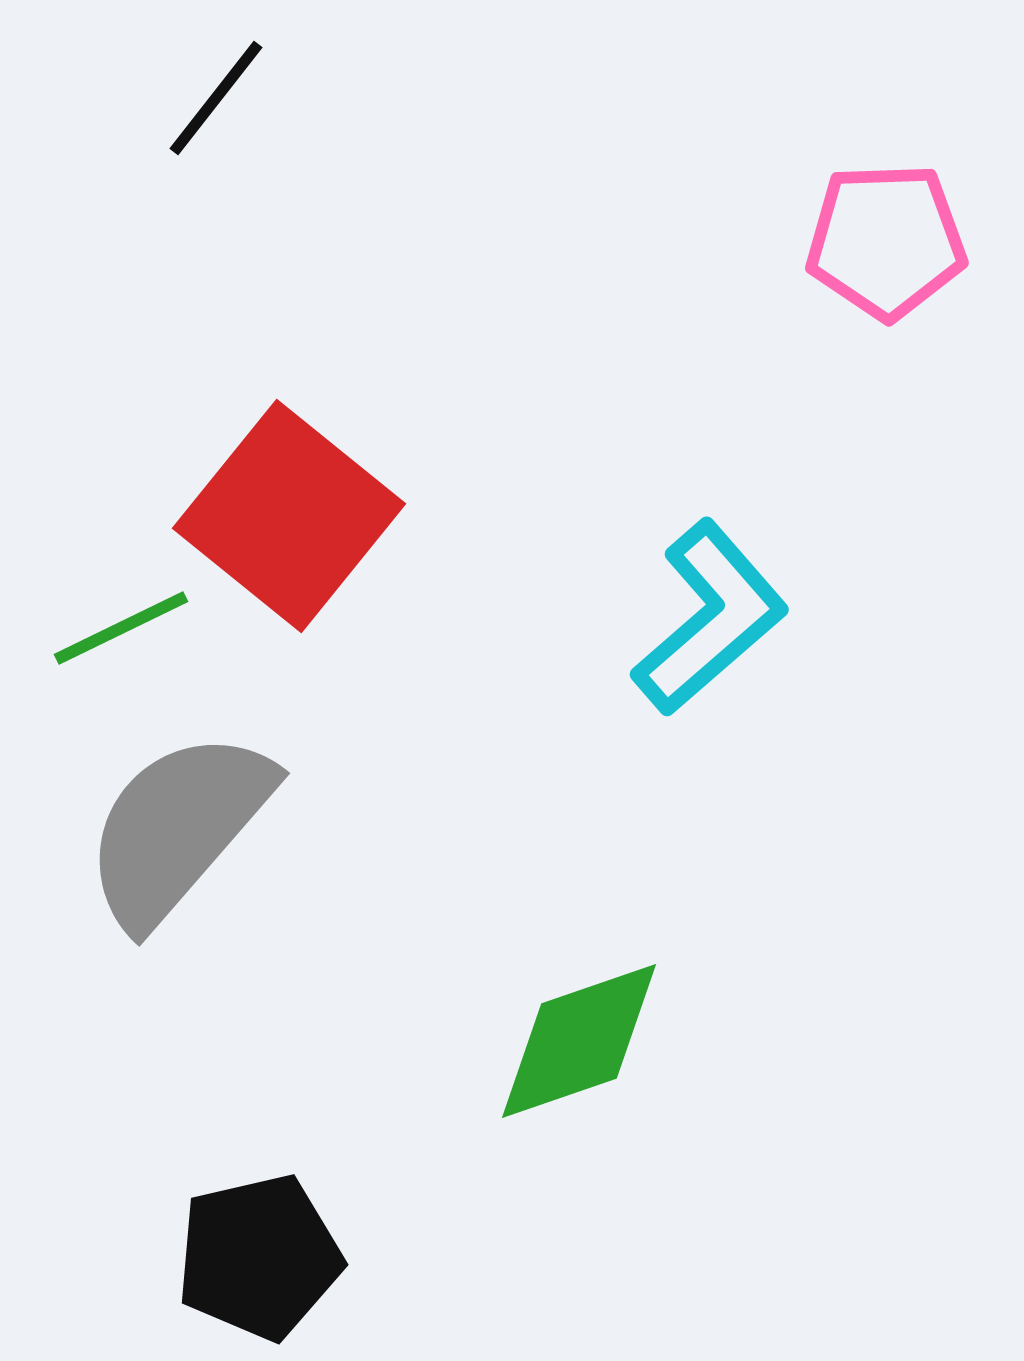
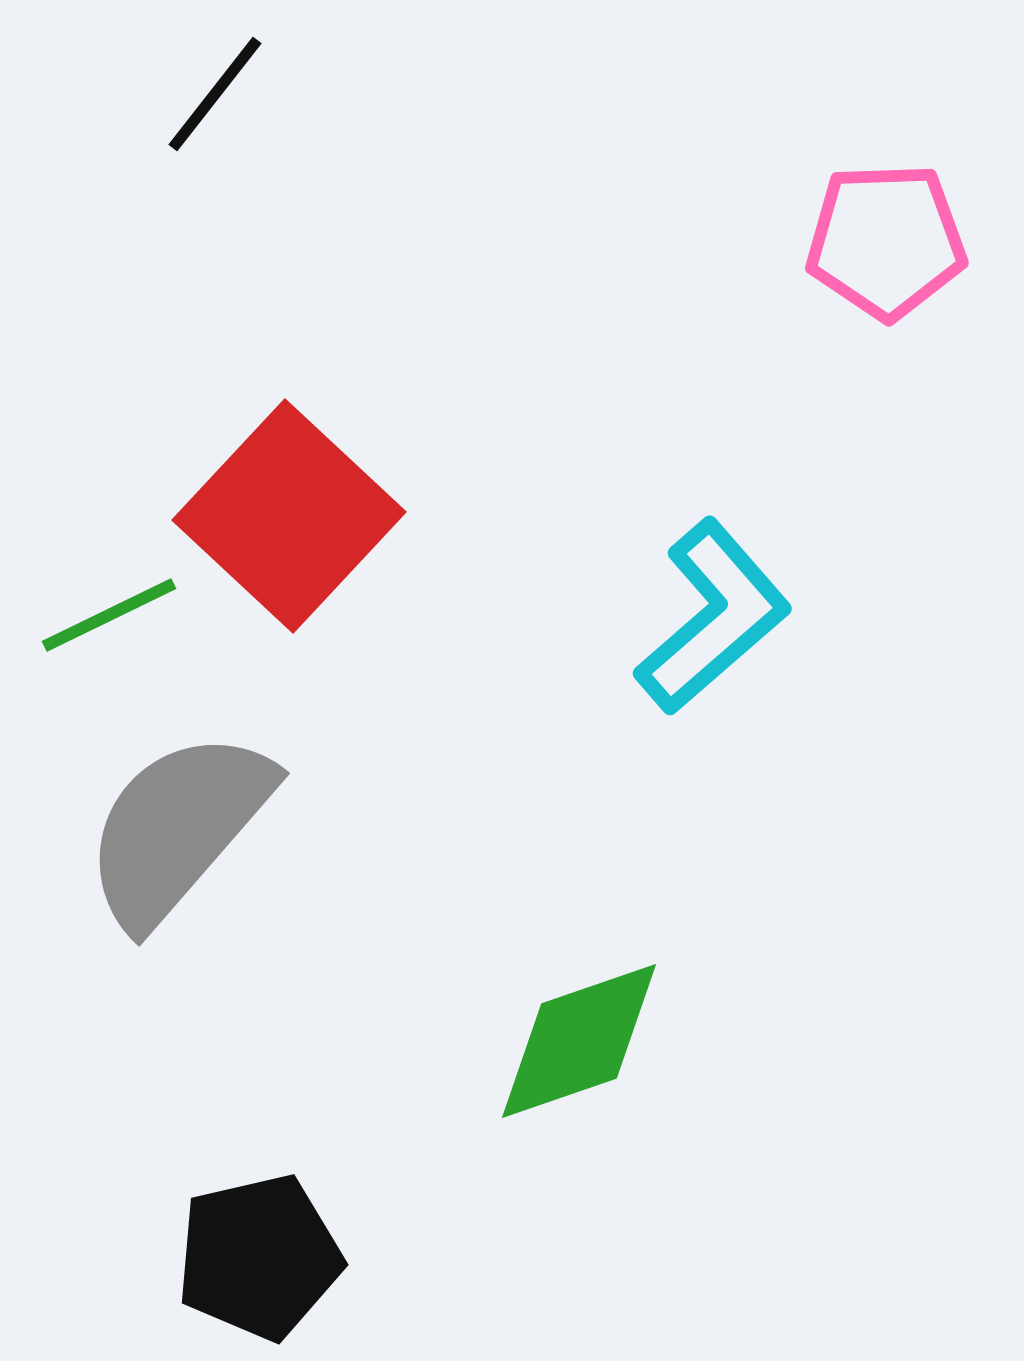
black line: moved 1 px left, 4 px up
red square: rotated 4 degrees clockwise
cyan L-shape: moved 3 px right, 1 px up
green line: moved 12 px left, 13 px up
